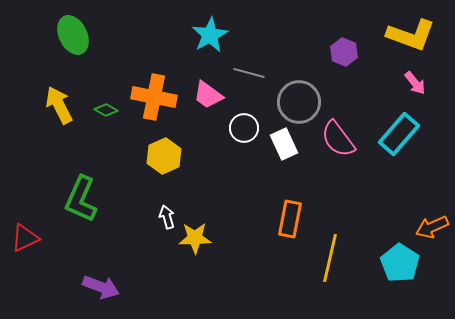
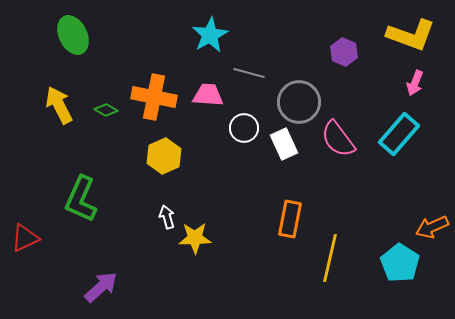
pink arrow: rotated 60 degrees clockwise
pink trapezoid: rotated 148 degrees clockwise
purple arrow: rotated 63 degrees counterclockwise
